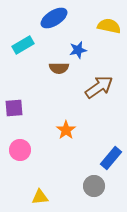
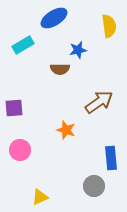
yellow semicircle: rotated 70 degrees clockwise
brown semicircle: moved 1 px right, 1 px down
brown arrow: moved 15 px down
orange star: rotated 18 degrees counterclockwise
blue rectangle: rotated 45 degrees counterclockwise
yellow triangle: rotated 18 degrees counterclockwise
